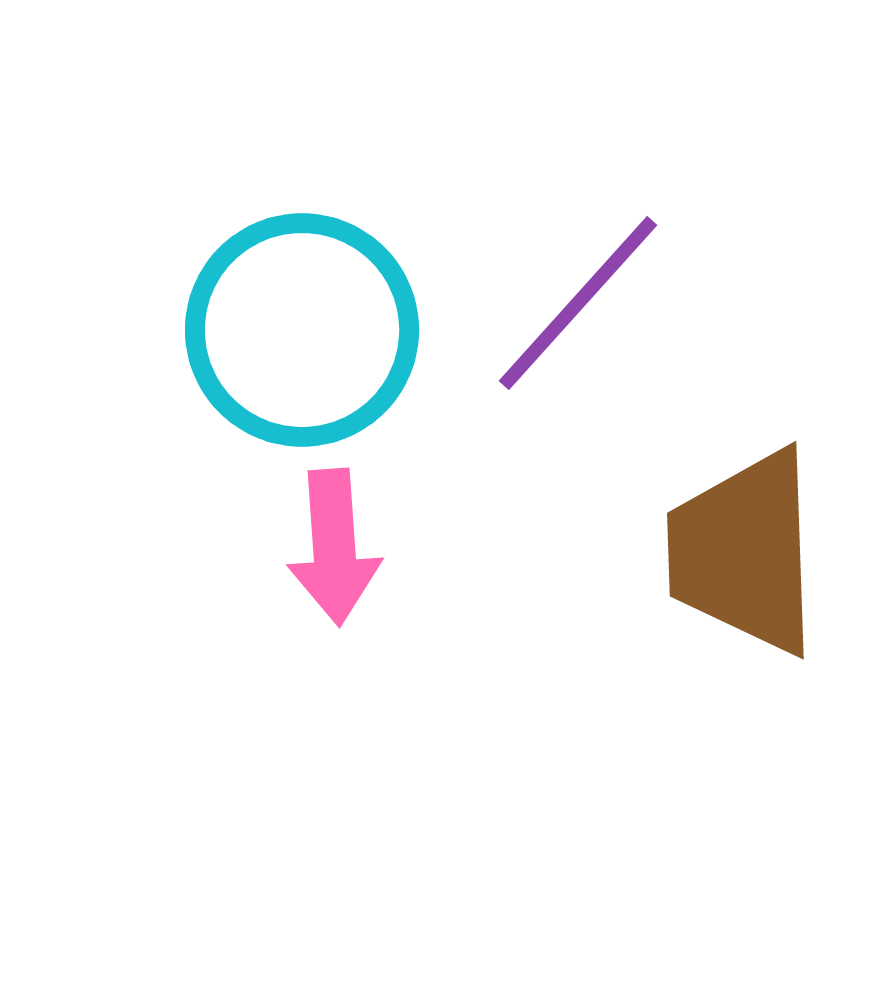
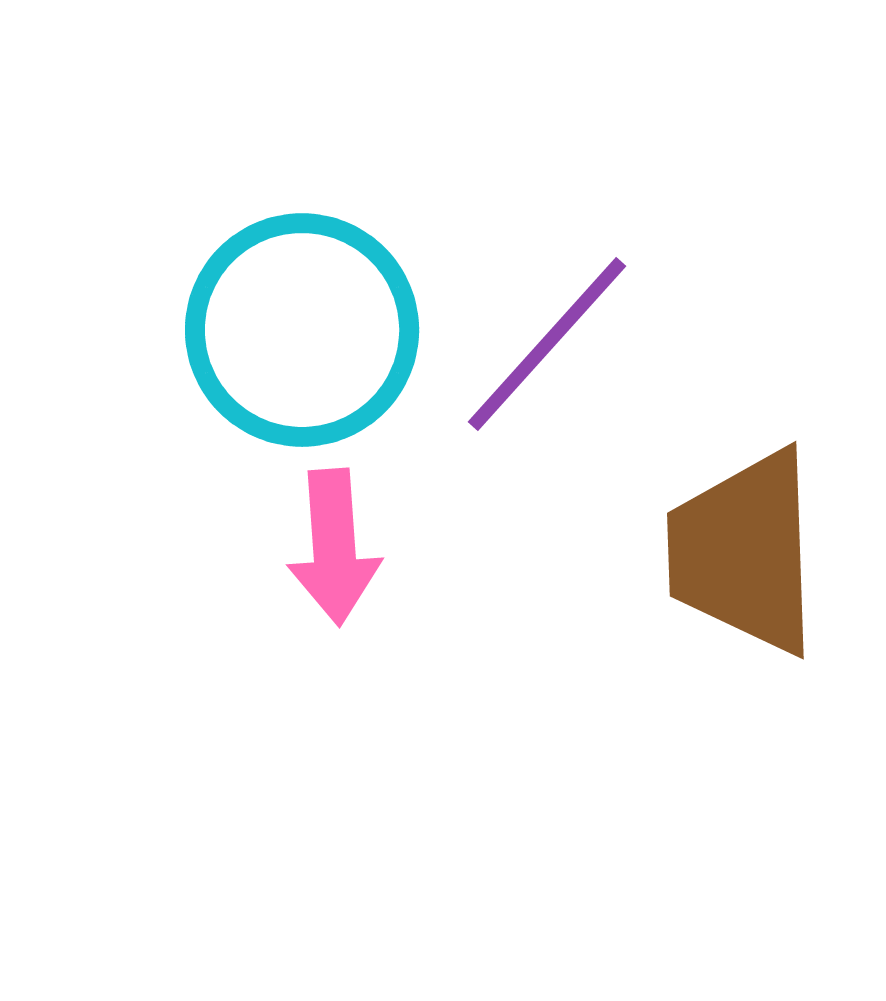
purple line: moved 31 px left, 41 px down
